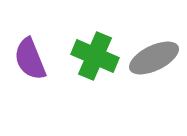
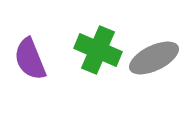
green cross: moved 3 px right, 6 px up
